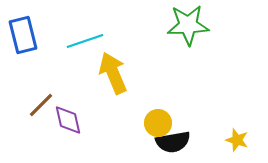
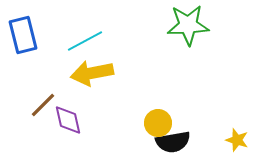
cyan line: rotated 9 degrees counterclockwise
yellow arrow: moved 21 px left; rotated 78 degrees counterclockwise
brown line: moved 2 px right
